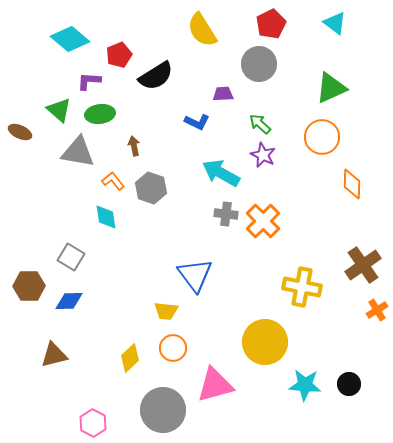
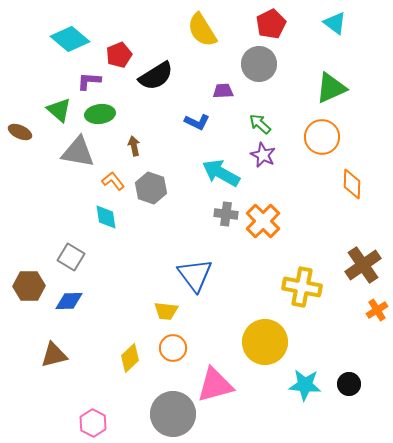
purple trapezoid at (223, 94): moved 3 px up
gray circle at (163, 410): moved 10 px right, 4 px down
